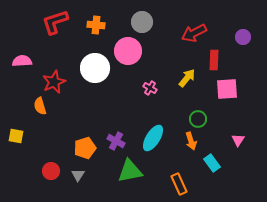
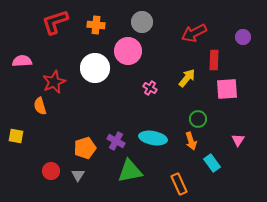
cyan ellipse: rotated 68 degrees clockwise
